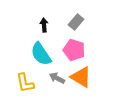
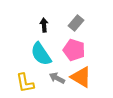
gray rectangle: moved 1 px down
